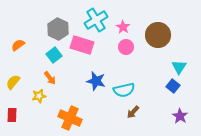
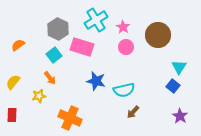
pink rectangle: moved 2 px down
